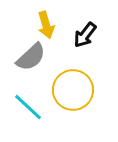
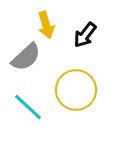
gray semicircle: moved 5 px left
yellow circle: moved 3 px right
